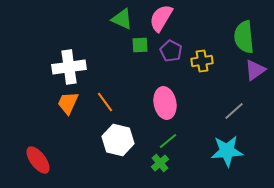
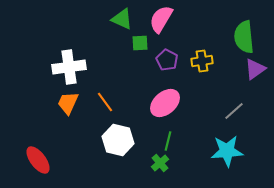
pink semicircle: moved 1 px down
green square: moved 2 px up
purple pentagon: moved 4 px left, 9 px down
purple triangle: moved 1 px up
pink ellipse: rotated 60 degrees clockwise
green line: rotated 36 degrees counterclockwise
